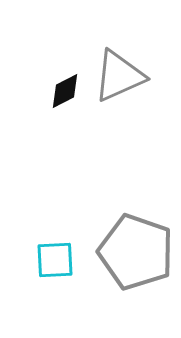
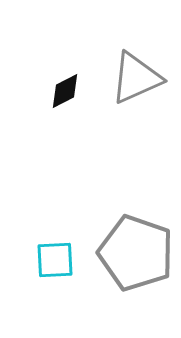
gray triangle: moved 17 px right, 2 px down
gray pentagon: moved 1 px down
